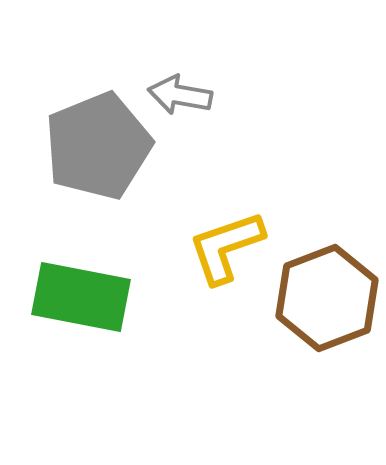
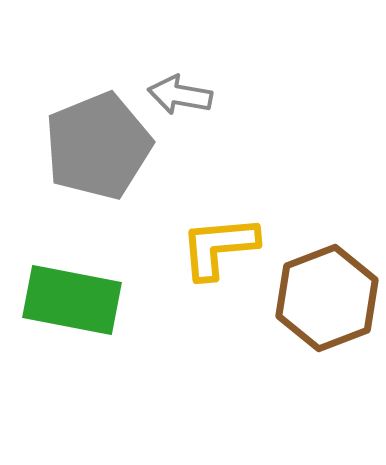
yellow L-shape: moved 7 px left; rotated 14 degrees clockwise
green rectangle: moved 9 px left, 3 px down
